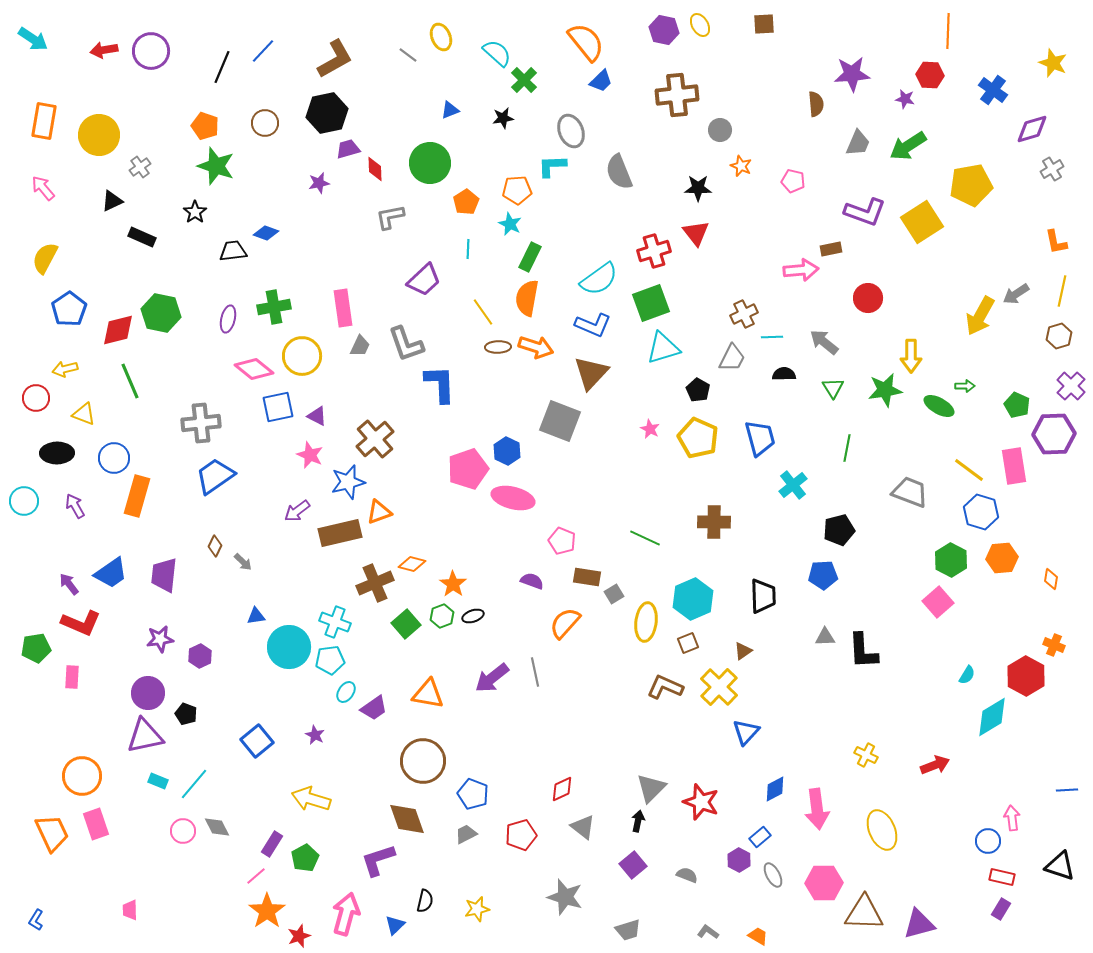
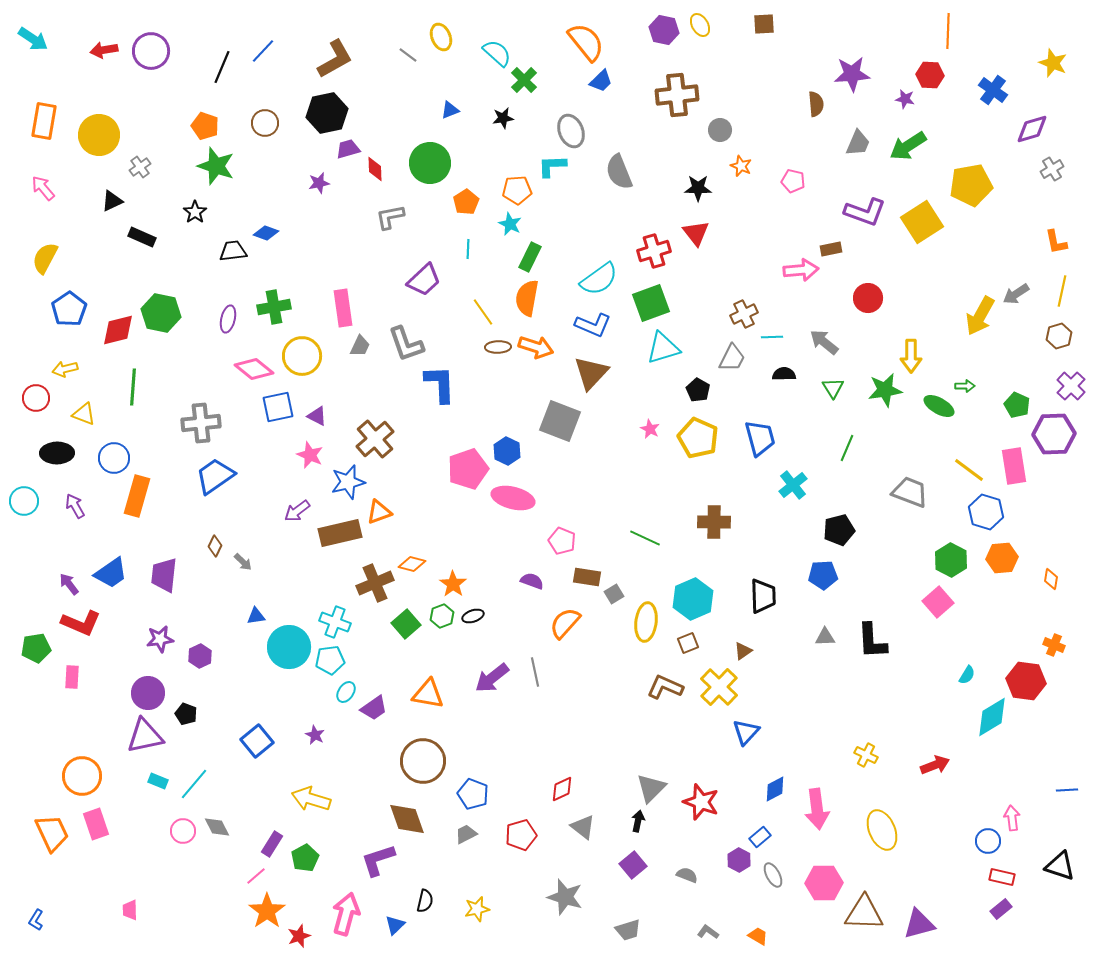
green line at (130, 381): moved 3 px right, 6 px down; rotated 27 degrees clockwise
green line at (847, 448): rotated 12 degrees clockwise
blue hexagon at (981, 512): moved 5 px right
black L-shape at (863, 651): moved 9 px right, 10 px up
red hexagon at (1026, 676): moved 5 px down; rotated 21 degrees counterclockwise
purple rectangle at (1001, 909): rotated 20 degrees clockwise
